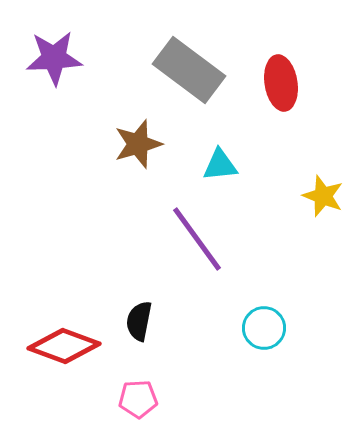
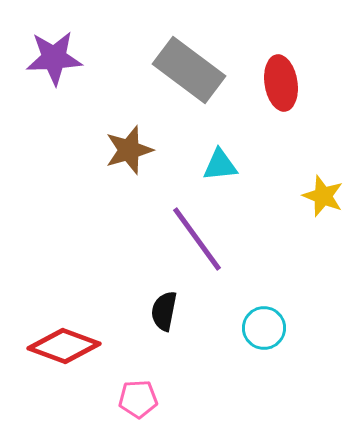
brown star: moved 9 px left, 6 px down
black semicircle: moved 25 px right, 10 px up
